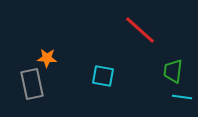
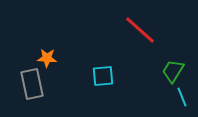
green trapezoid: rotated 25 degrees clockwise
cyan square: rotated 15 degrees counterclockwise
cyan line: rotated 60 degrees clockwise
